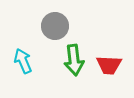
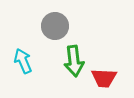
green arrow: moved 1 px down
red trapezoid: moved 5 px left, 13 px down
